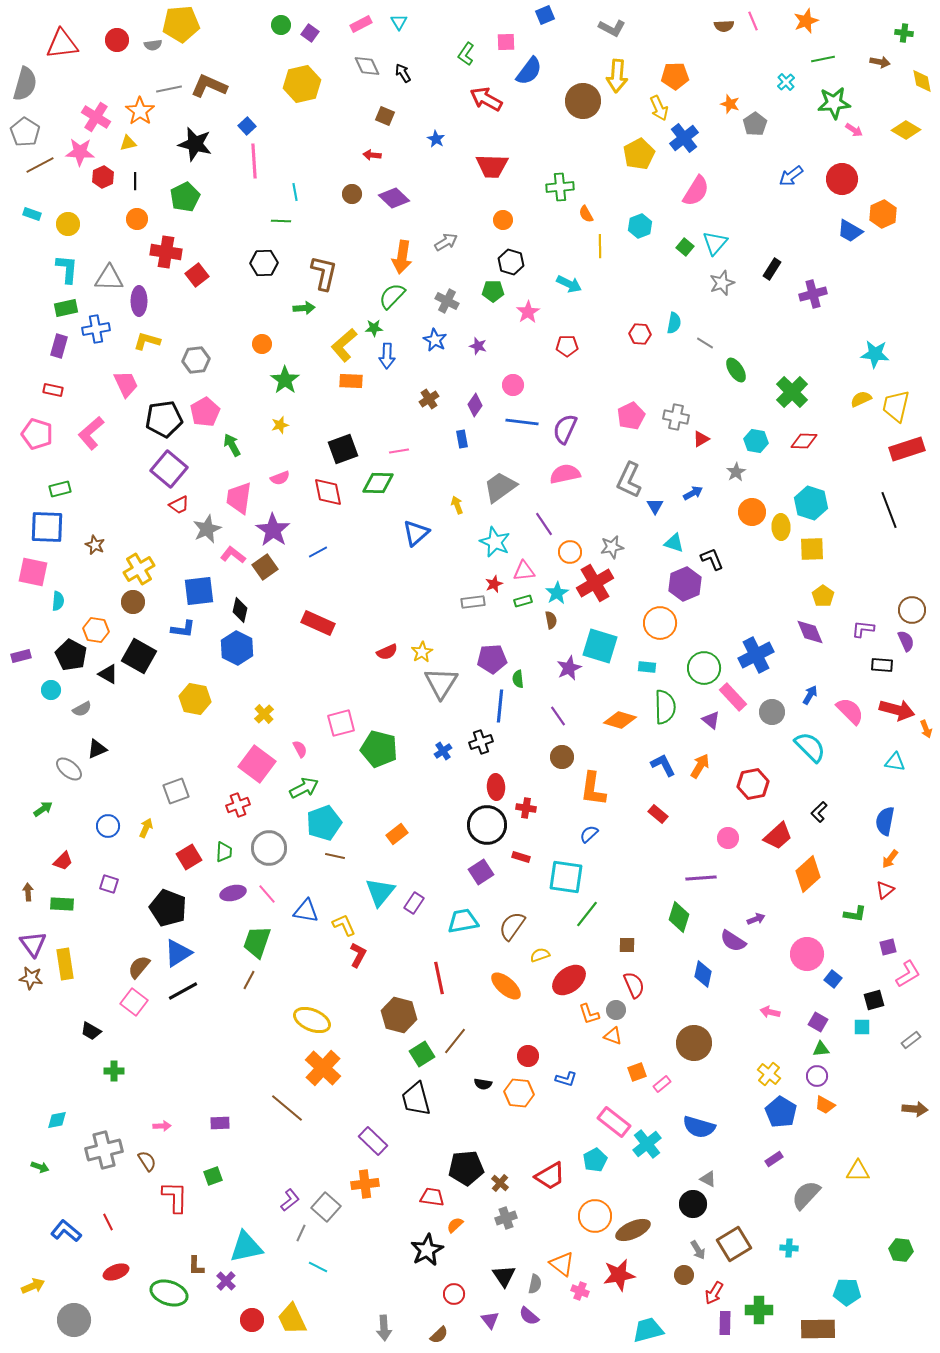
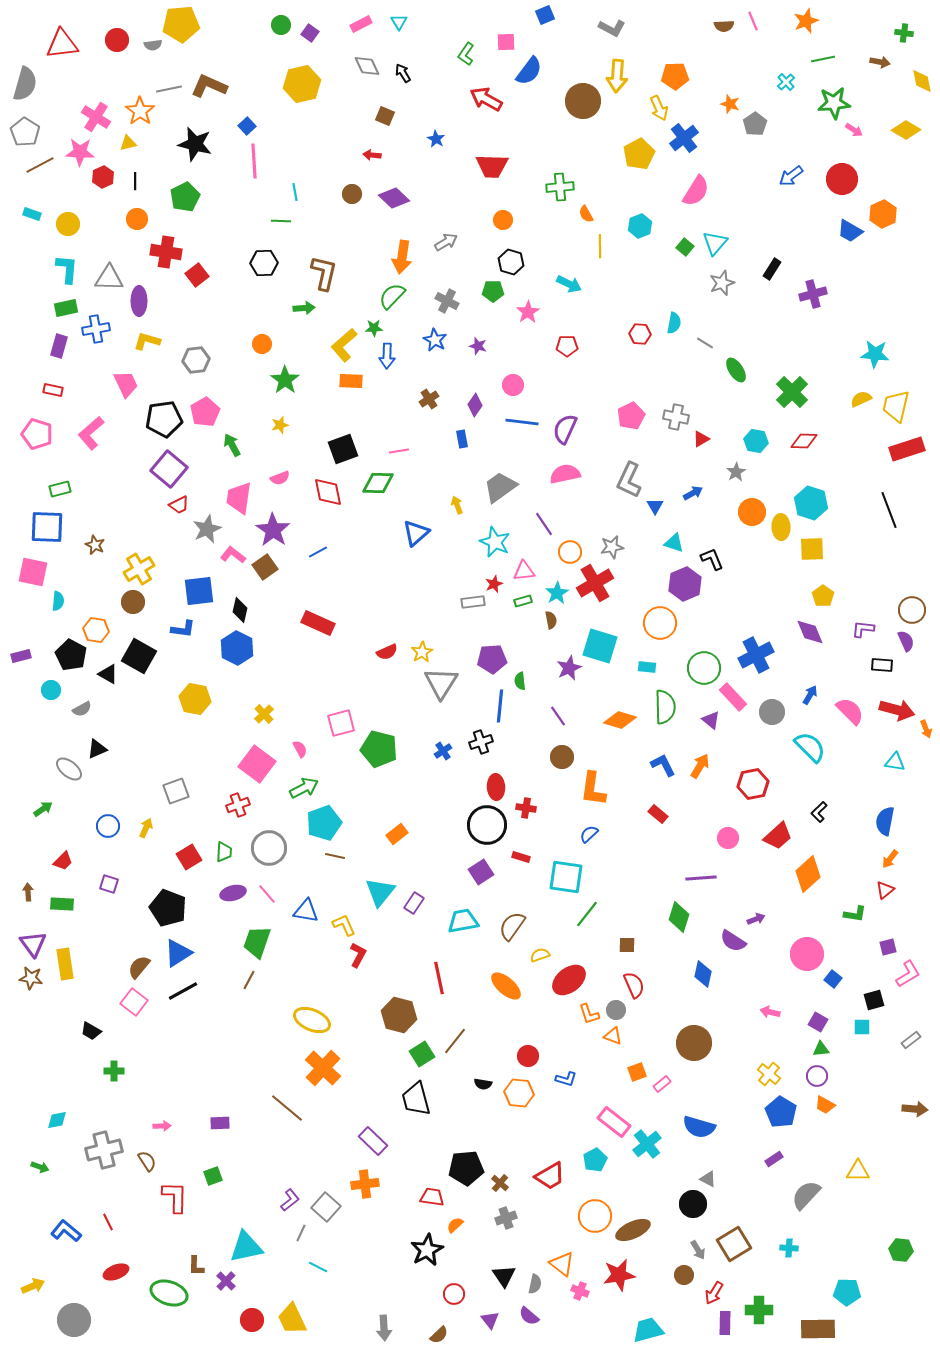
green semicircle at (518, 679): moved 2 px right, 2 px down
